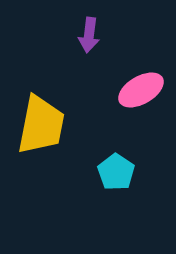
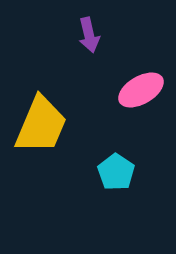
purple arrow: rotated 20 degrees counterclockwise
yellow trapezoid: rotated 12 degrees clockwise
